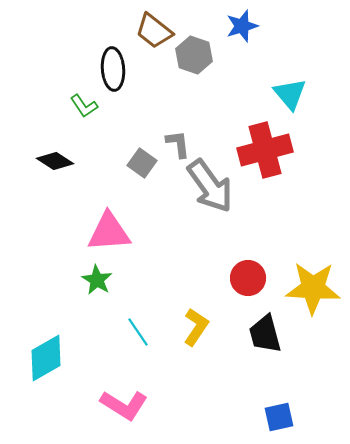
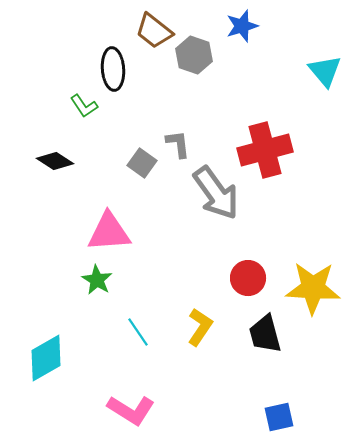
cyan triangle: moved 35 px right, 23 px up
gray arrow: moved 6 px right, 7 px down
yellow L-shape: moved 4 px right
pink L-shape: moved 7 px right, 5 px down
